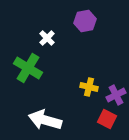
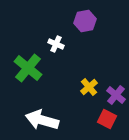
white cross: moved 9 px right, 6 px down; rotated 21 degrees counterclockwise
green cross: rotated 8 degrees clockwise
yellow cross: rotated 36 degrees clockwise
purple cross: rotated 24 degrees counterclockwise
white arrow: moved 3 px left
